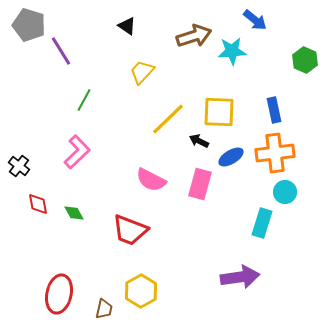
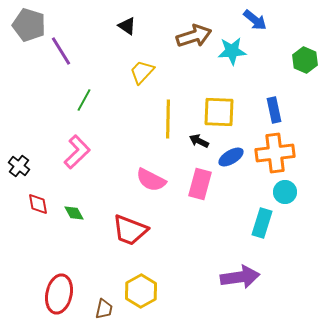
yellow line: rotated 45 degrees counterclockwise
